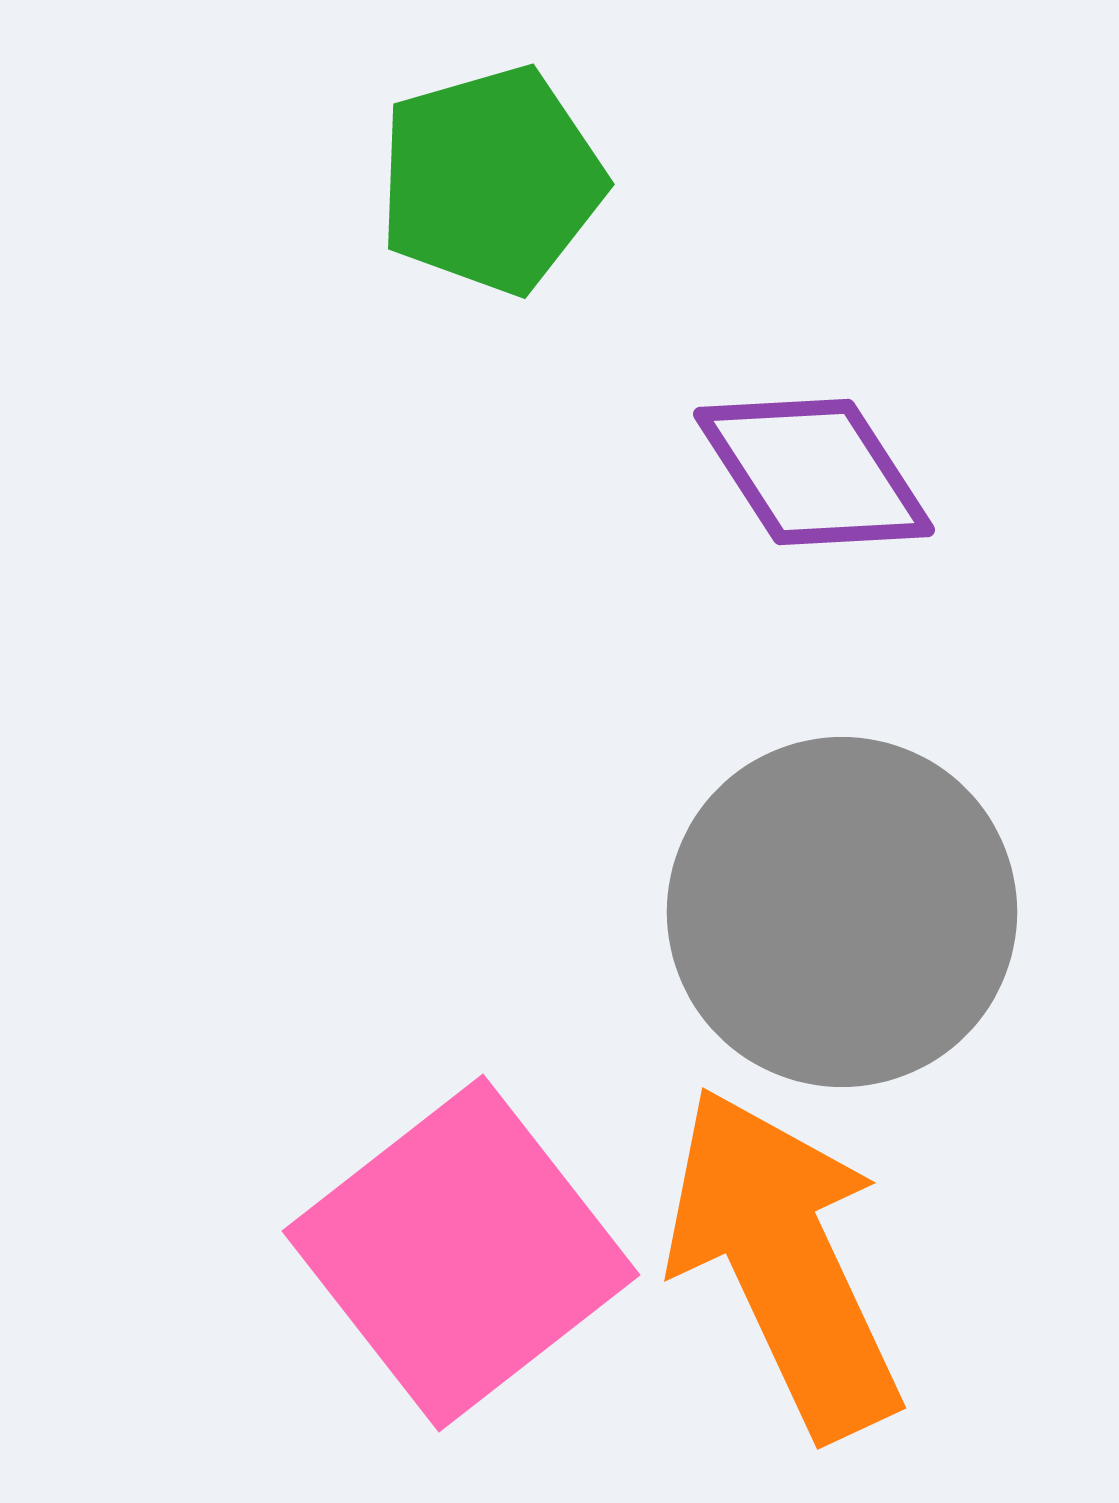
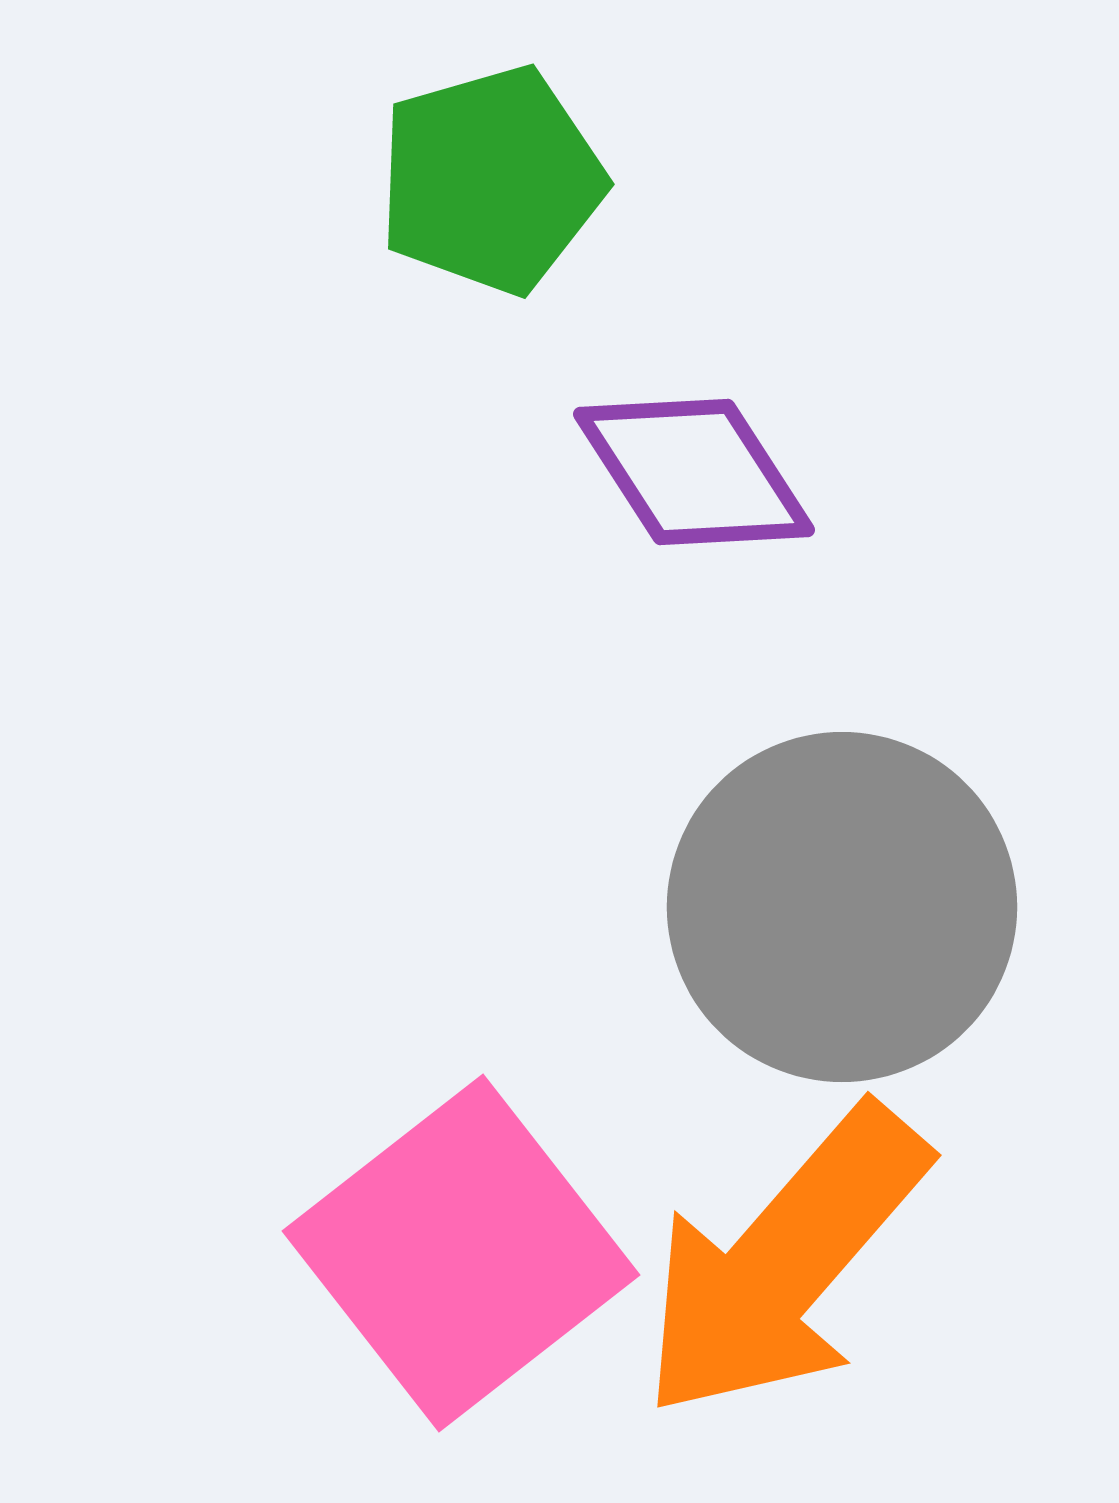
purple diamond: moved 120 px left
gray circle: moved 5 px up
orange arrow: rotated 114 degrees counterclockwise
